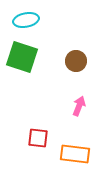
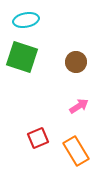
brown circle: moved 1 px down
pink arrow: rotated 36 degrees clockwise
red square: rotated 30 degrees counterclockwise
orange rectangle: moved 1 px right, 3 px up; rotated 52 degrees clockwise
